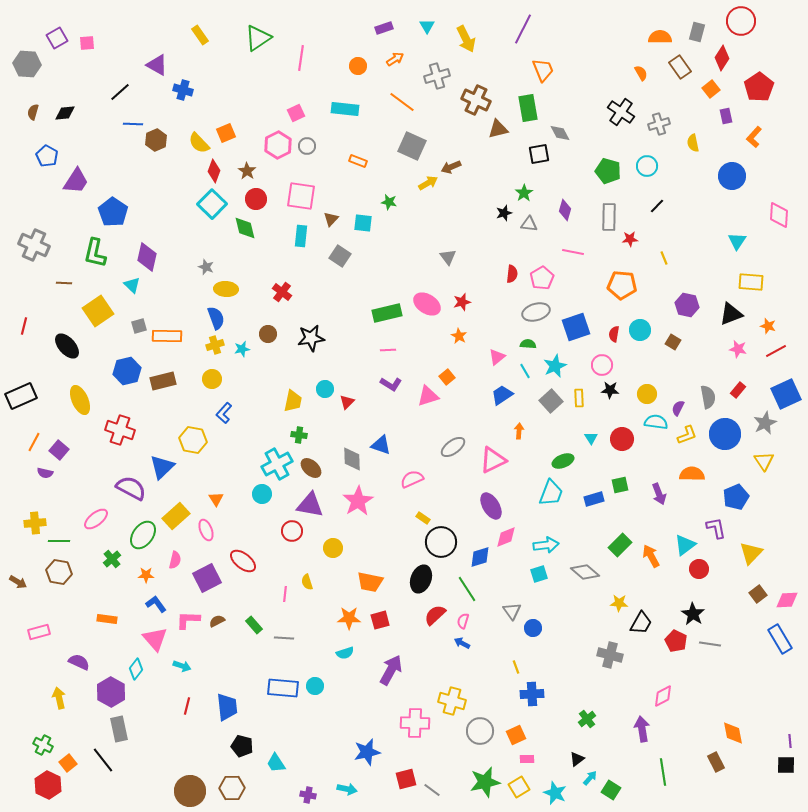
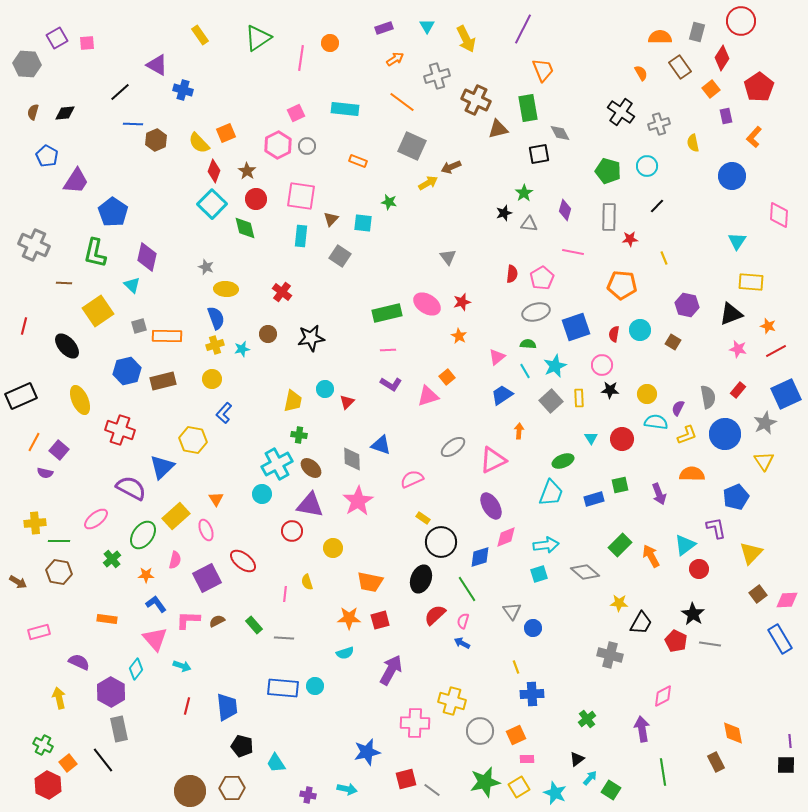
orange circle at (358, 66): moved 28 px left, 23 px up
